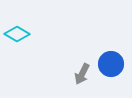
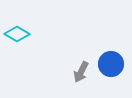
gray arrow: moved 1 px left, 2 px up
